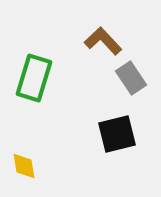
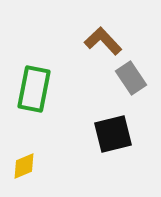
green rectangle: moved 11 px down; rotated 6 degrees counterclockwise
black square: moved 4 px left
yellow diamond: rotated 76 degrees clockwise
